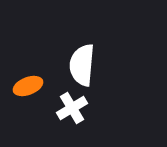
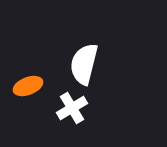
white semicircle: moved 2 px right, 1 px up; rotated 9 degrees clockwise
